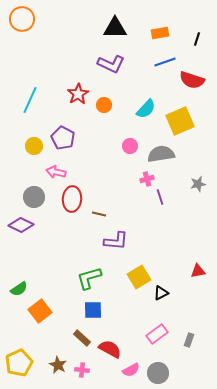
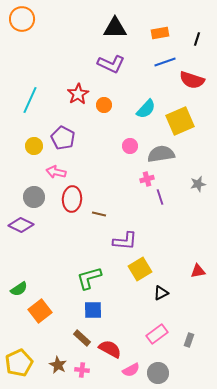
purple L-shape at (116, 241): moved 9 px right
yellow square at (139, 277): moved 1 px right, 8 px up
